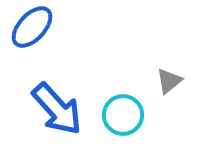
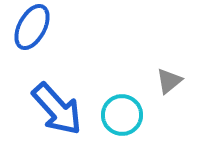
blue ellipse: rotated 15 degrees counterclockwise
cyan circle: moved 1 px left
